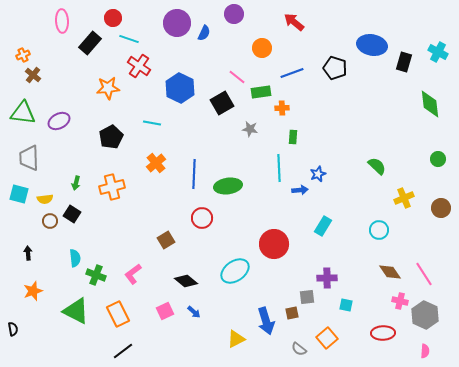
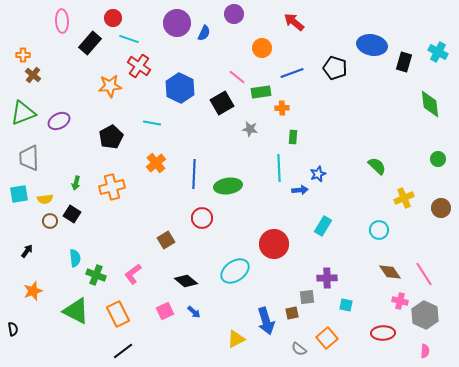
orange cross at (23, 55): rotated 24 degrees clockwise
orange star at (108, 88): moved 2 px right, 2 px up
green triangle at (23, 113): rotated 28 degrees counterclockwise
cyan square at (19, 194): rotated 24 degrees counterclockwise
black arrow at (28, 253): moved 1 px left, 2 px up; rotated 40 degrees clockwise
